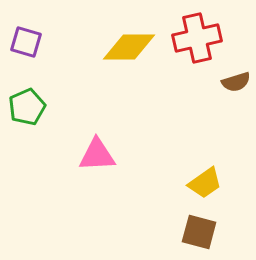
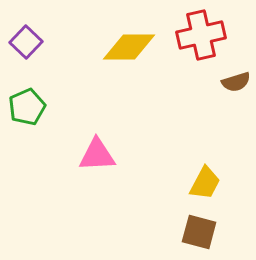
red cross: moved 4 px right, 3 px up
purple square: rotated 28 degrees clockwise
yellow trapezoid: rotated 27 degrees counterclockwise
